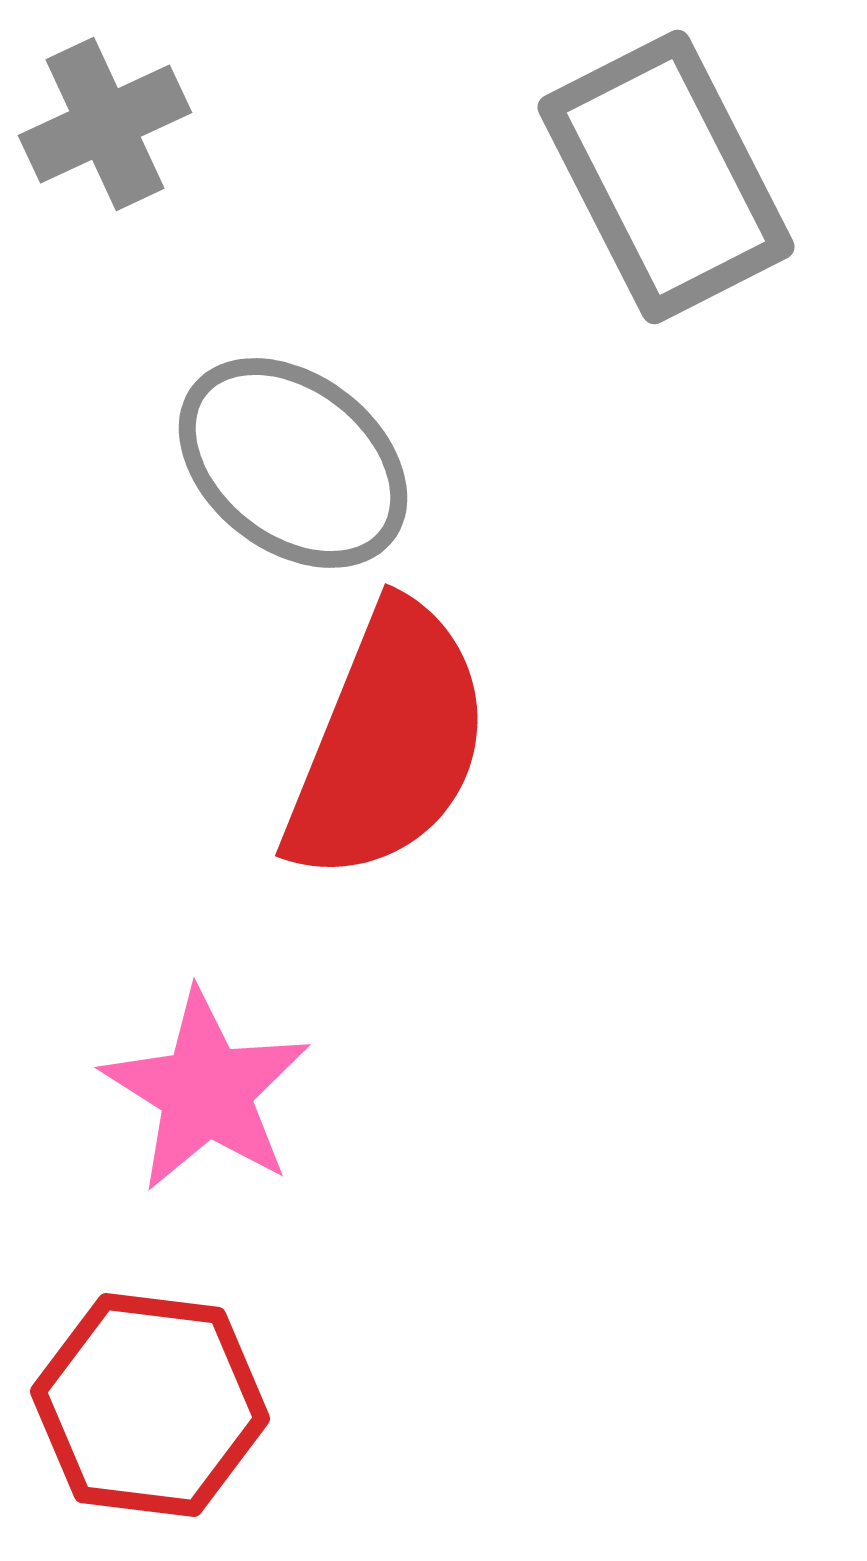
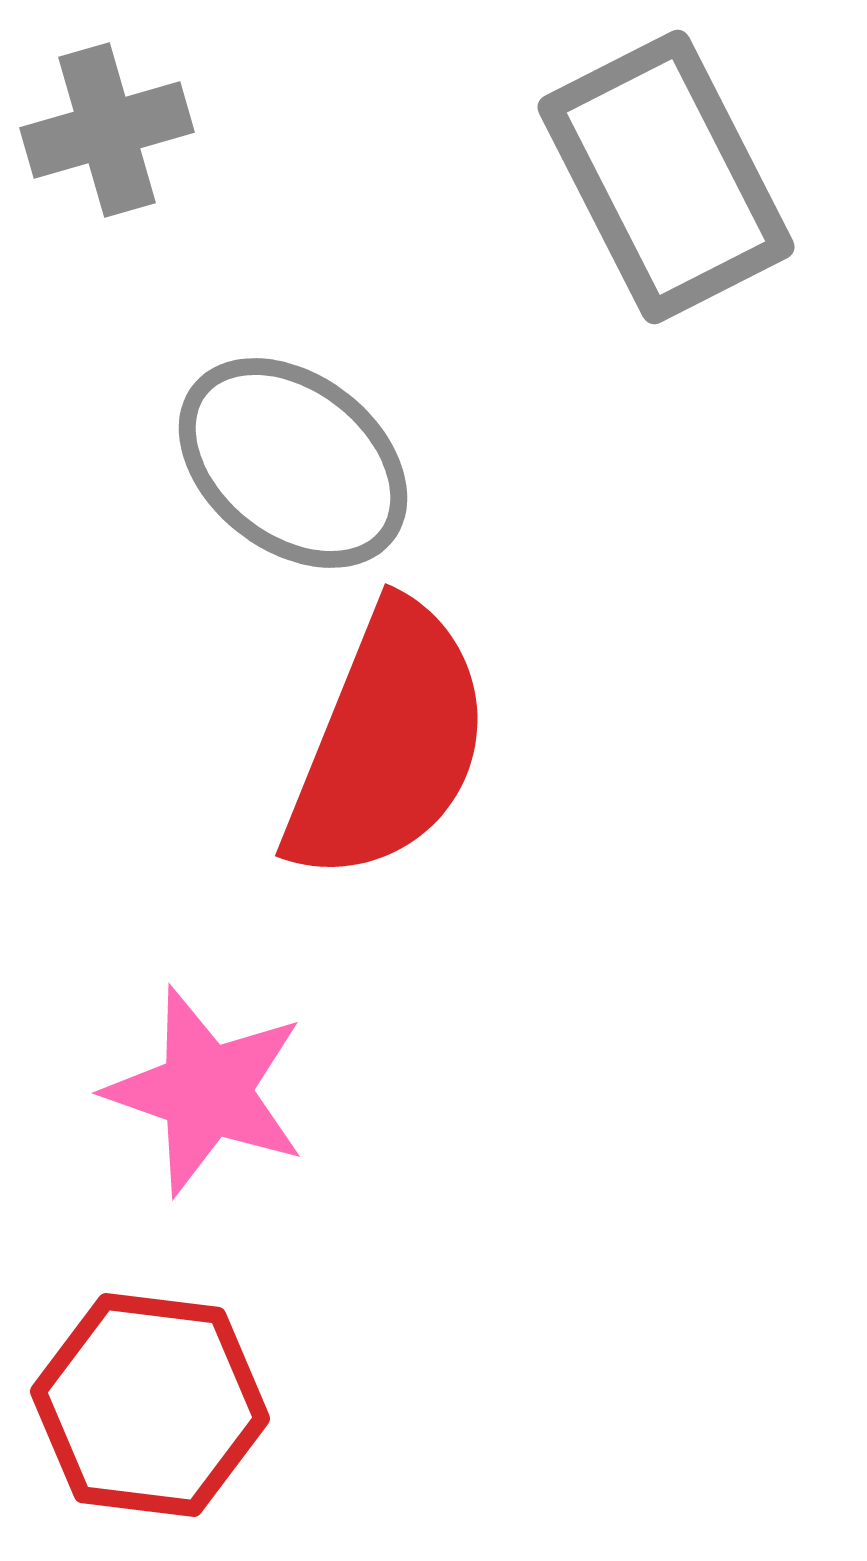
gray cross: moved 2 px right, 6 px down; rotated 9 degrees clockwise
pink star: rotated 13 degrees counterclockwise
